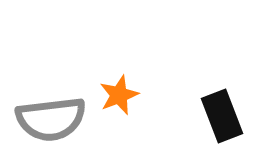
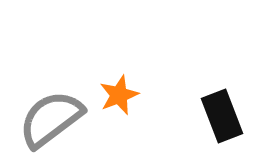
gray semicircle: rotated 150 degrees clockwise
